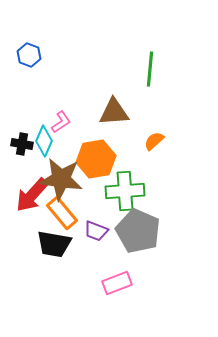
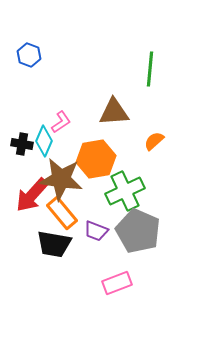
green cross: rotated 21 degrees counterclockwise
